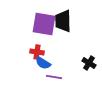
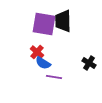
red cross: rotated 32 degrees clockwise
